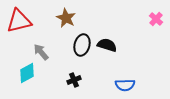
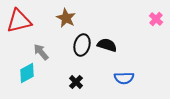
black cross: moved 2 px right, 2 px down; rotated 24 degrees counterclockwise
blue semicircle: moved 1 px left, 7 px up
